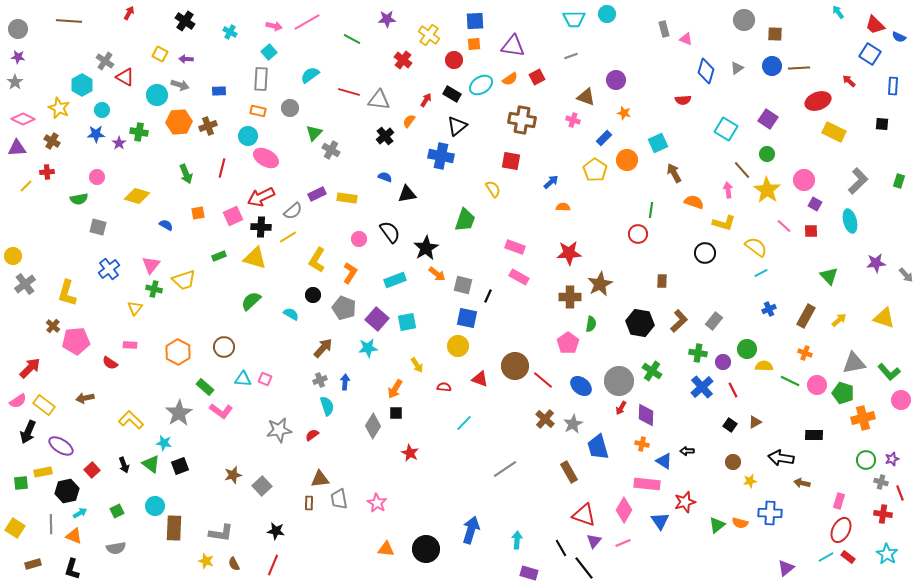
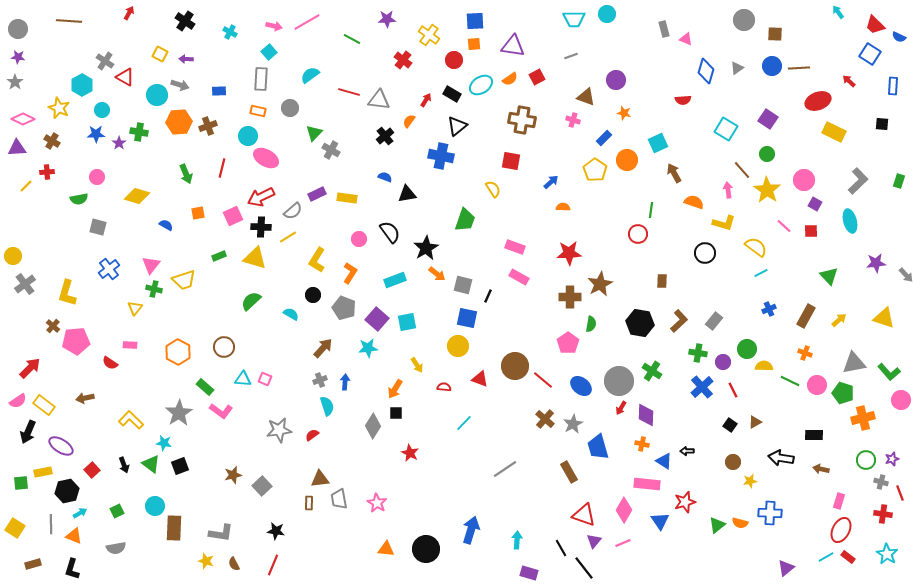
brown arrow at (802, 483): moved 19 px right, 14 px up
